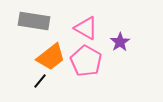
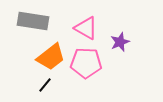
gray rectangle: moved 1 px left
purple star: rotated 12 degrees clockwise
pink pentagon: moved 2 px down; rotated 28 degrees counterclockwise
black line: moved 5 px right, 4 px down
